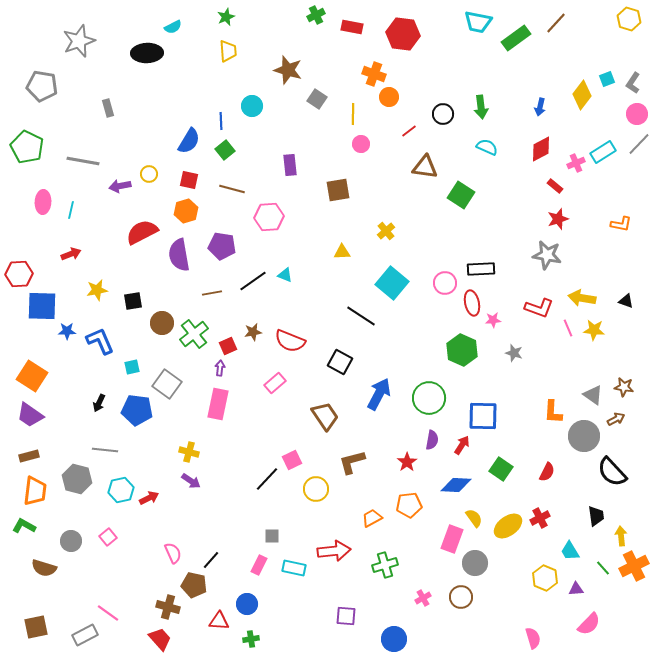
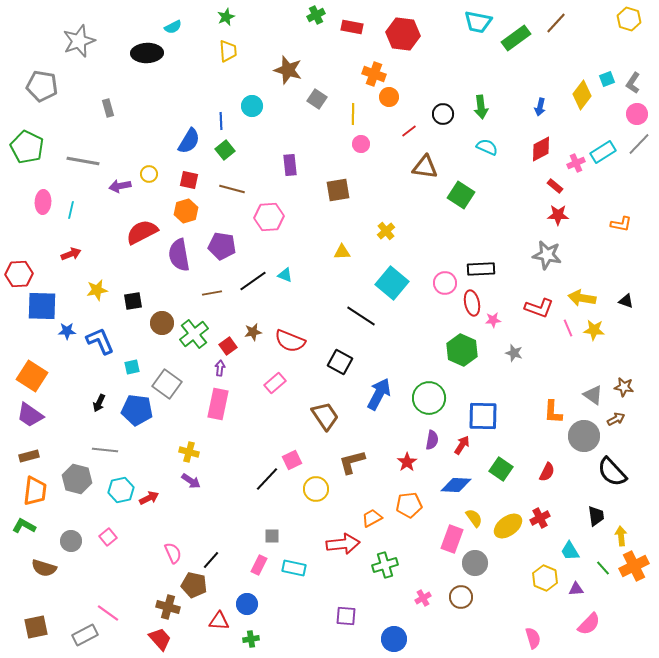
red star at (558, 219): moved 4 px up; rotated 20 degrees clockwise
red square at (228, 346): rotated 12 degrees counterclockwise
red arrow at (334, 551): moved 9 px right, 7 px up
